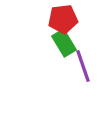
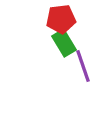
red pentagon: moved 2 px left
